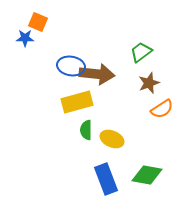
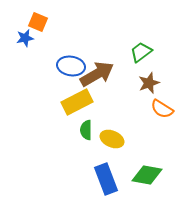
blue star: rotated 12 degrees counterclockwise
brown arrow: rotated 36 degrees counterclockwise
yellow rectangle: rotated 12 degrees counterclockwise
orange semicircle: rotated 65 degrees clockwise
